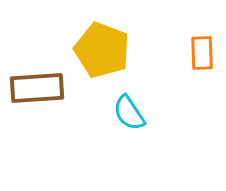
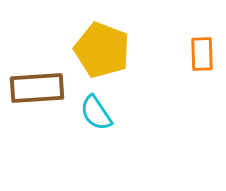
orange rectangle: moved 1 px down
cyan semicircle: moved 33 px left
